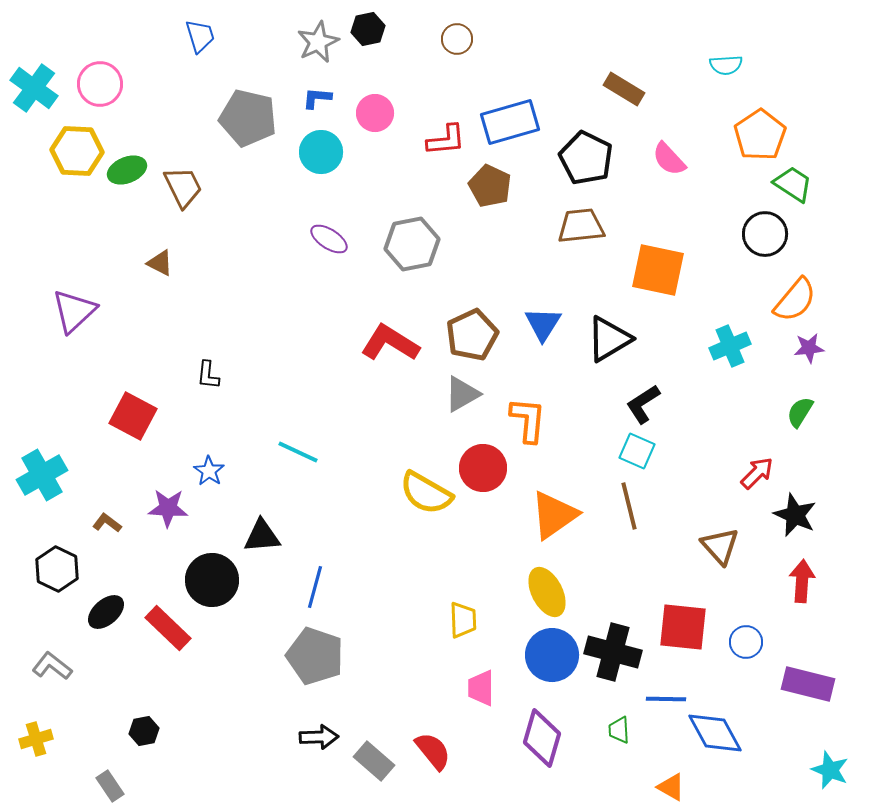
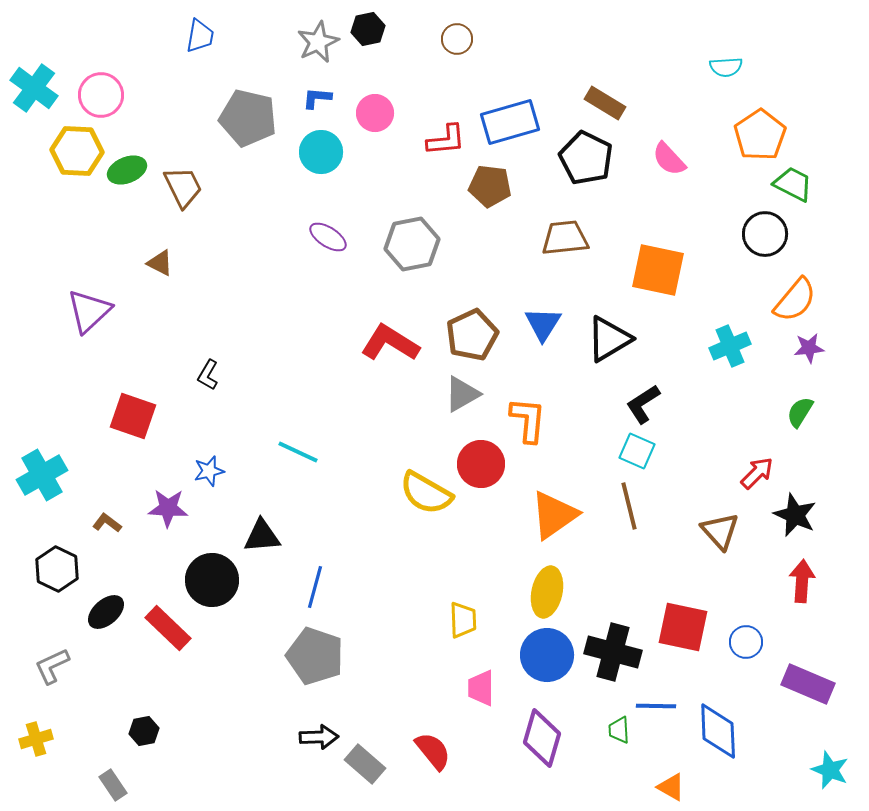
blue trapezoid at (200, 36): rotated 27 degrees clockwise
cyan semicircle at (726, 65): moved 2 px down
pink circle at (100, 84): moved 1 px right, 11 px down
brown rectangle at (624, 89): moved 19 px left, 14 px down
green trapezoid at (793, 184): rotated 6 degrees counterclockwise
brown pentagon at (490, 186): rotated 18 degrees counterclockwise
brown trapezoid at (581, 226): moved 16 px left, 12 px down
purple ellipse at (329, 239): moved 1 px left, 2 px up
purple triangle at (74, 311): moved 15 px right
black L-shape at (208, 375): rotated 24 degrees clockwise
red square at (133, 416): rotated 9 degrees counterclockwise
red circle at (483, 468): moved 2 px left, 4 px up
blue star at (209, 471): rotated 24 degrees clockwise
brown triangle at (720, 546): moved 15 px up
yellow ellipse at (547, 592): rotated 39 degrees clockwise
red square at (683, 627): rotated 6 degrees clockwise
blue circle at (552, 655): moved 5 px left
gray L-shape at (52, 666): rotated 63 degrees counterclockwise
purple rectangle at (808, 684): rotated 9 degrees clockwise
blue line at (666, 699): moved 10 px left, 7 px down
blue diamond at (715, 733): moved 3 px right, 2 px up; rotated 26 degrees clockwise
gray rectangle at (374, 761): moved 9 px left, 3 px down
gray rectangle at (110, 786): moved 3 px right, 1 px up
